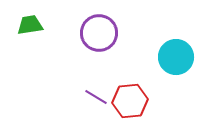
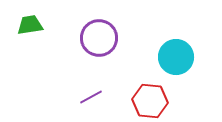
purple circle: moved 5 px down
purple line: moved 5 px left; rotated 60 degrees counterclockwise
red hexagon: moved 20 px right; rotated 12 degrees clockwise
